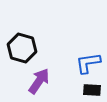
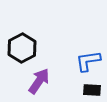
black hexagon: rotated 16 degrees clockwise
blue L-shape: moved 2 px up
